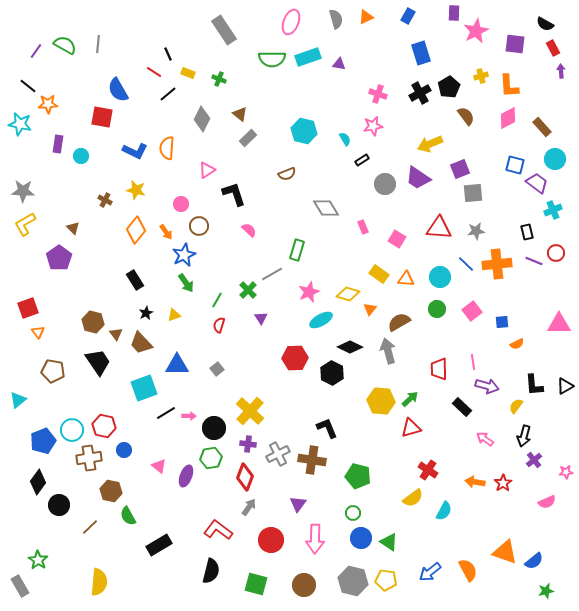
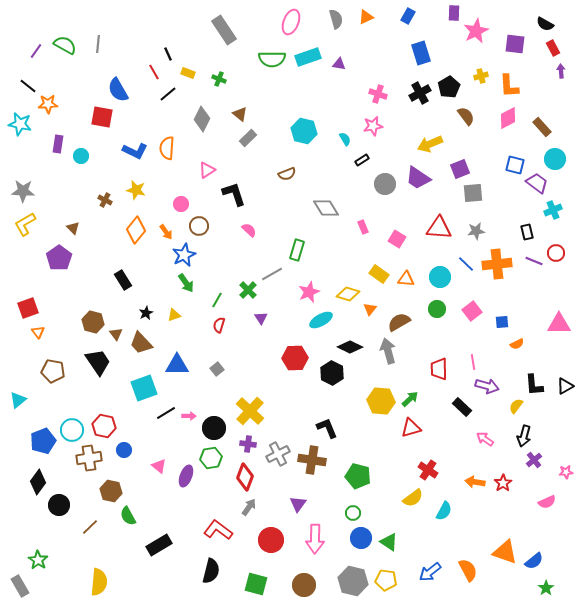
red line at (154, 72): rotated 28 degrees clockwise
black rectangle at (135, 280): moved 12 px left
green star at (546, 591): moved 3 px up; rotated 21 degrees counterclockwise
